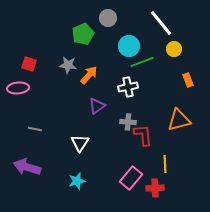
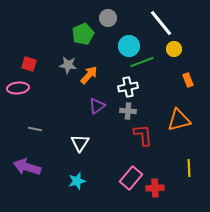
gray cross: moved 11 px up
yellow line: moved 24 px right, 4 px down
